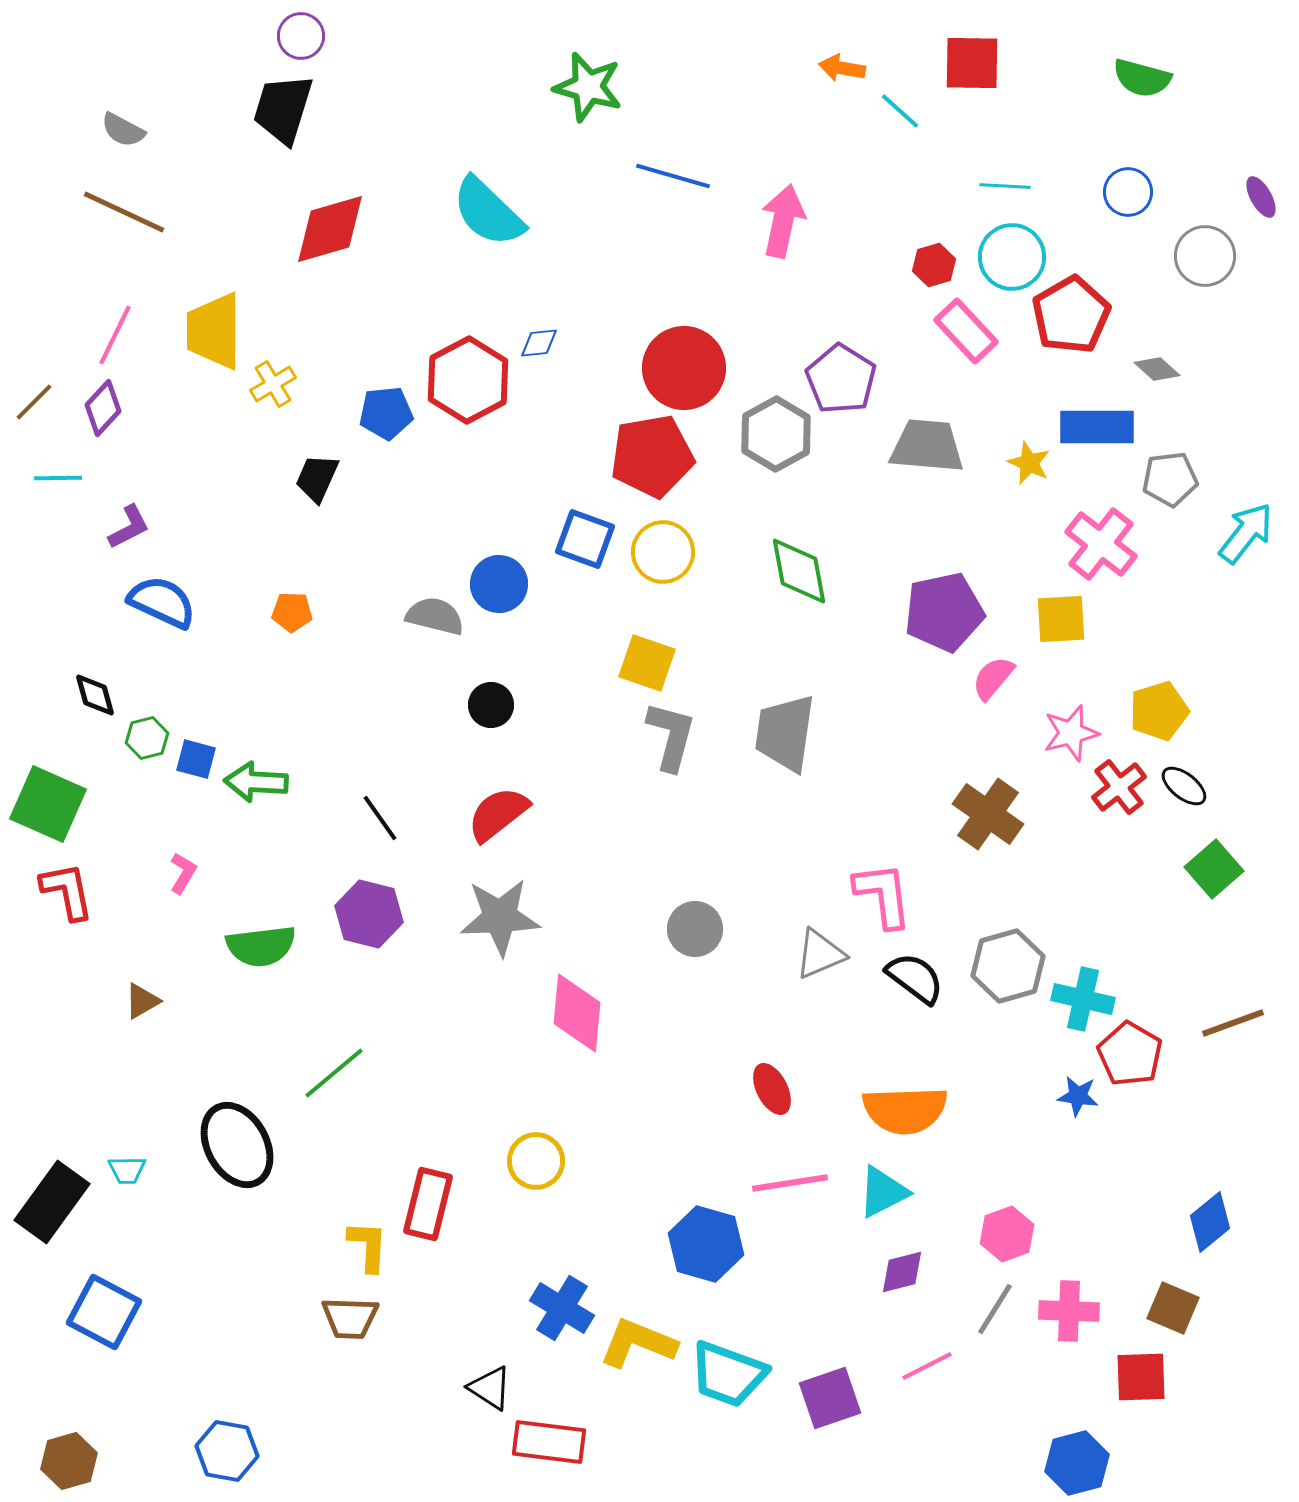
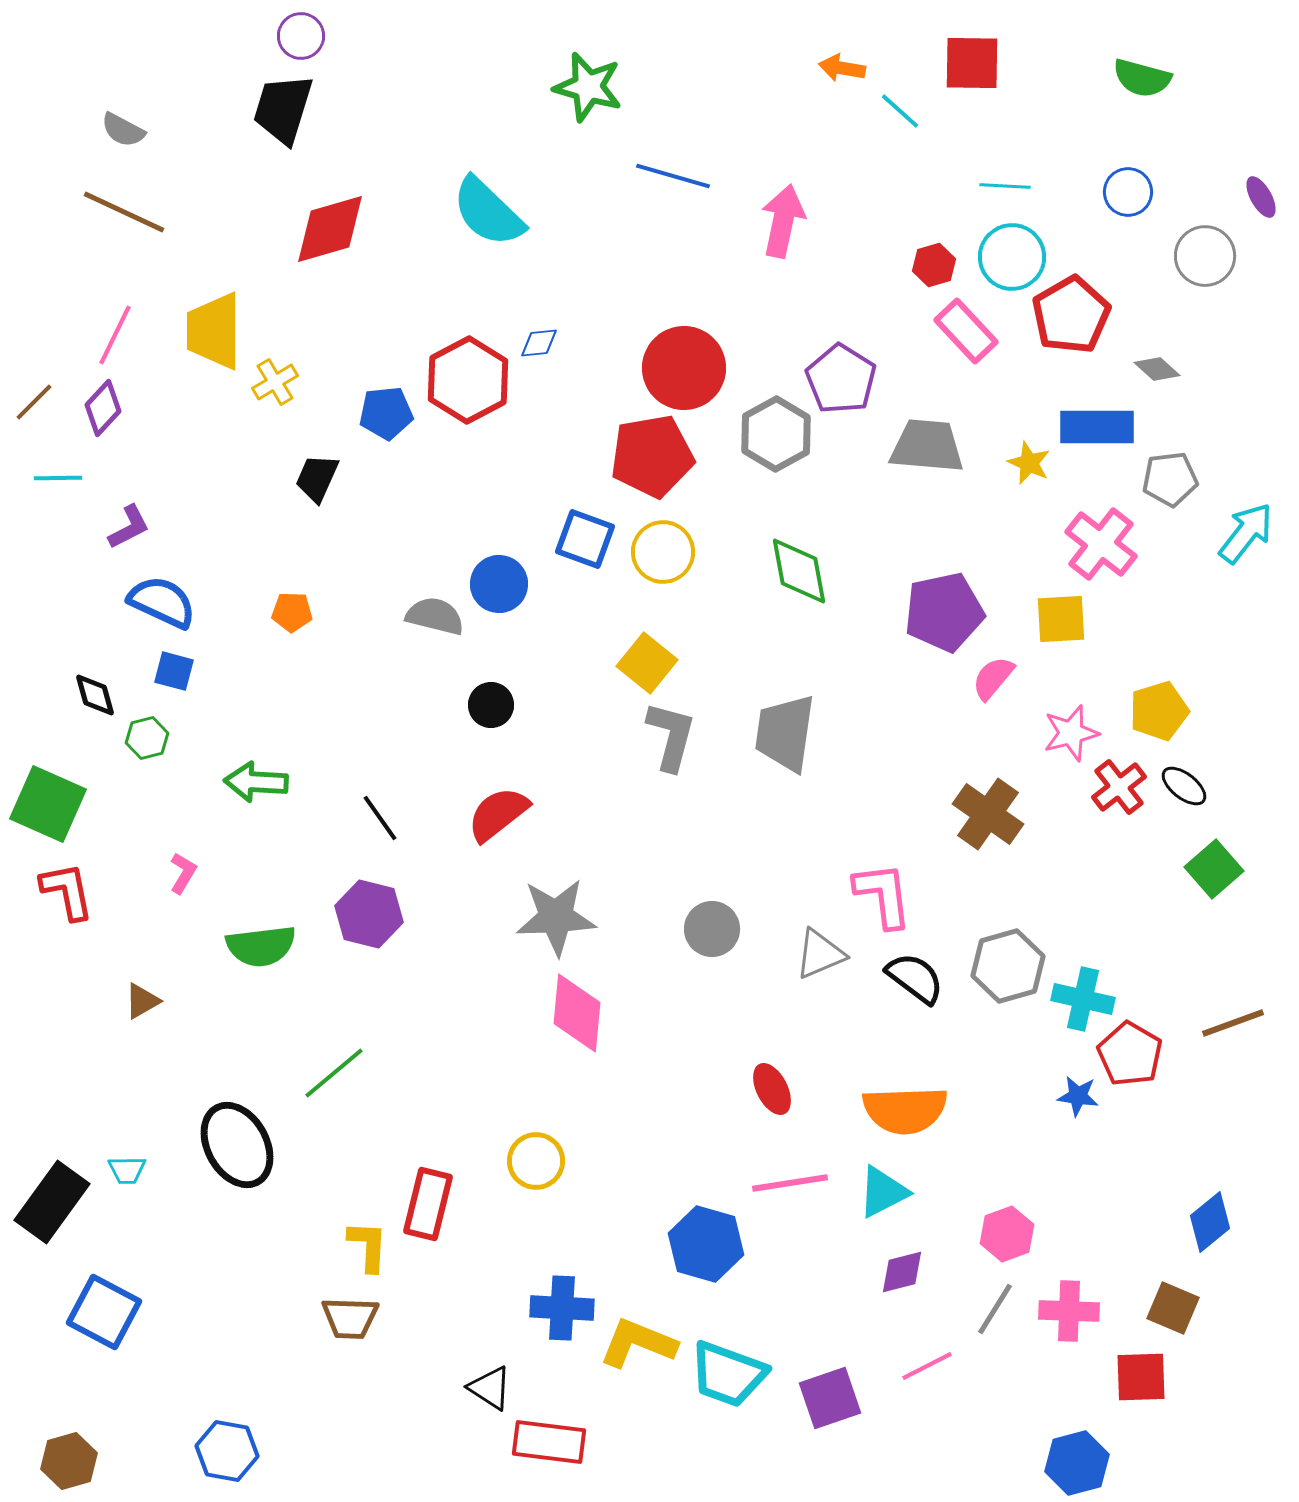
yellow cross at (273, 384): moved 2 px right, 2 px up
yellow square at (647, 663): rotated 20 degrees clockwise
blue square at (196, 759): moved 22 px left, 88 px up
gray star at (500, 917): moved 56 px right
gray circle at (695, 929): moved 17 px right
blue cross at (562, 1308): rotated 28 degrees counterclockwise
